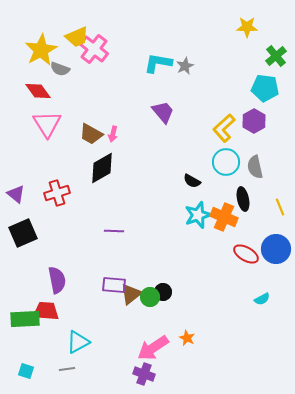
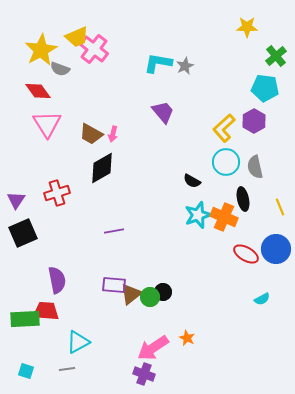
purple triangle at (16, 194): moved 6 px down; rotated 24 degrees clockwise
purple line at (114, 231): rotated 12 degrees counterclockwise
